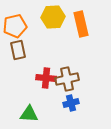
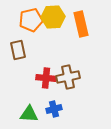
orange pentagon: moved 16 px right, 6 px up
brown cross: moved 1 px right, 2 px up
blue cross: moved 17 px left, 6 px down
